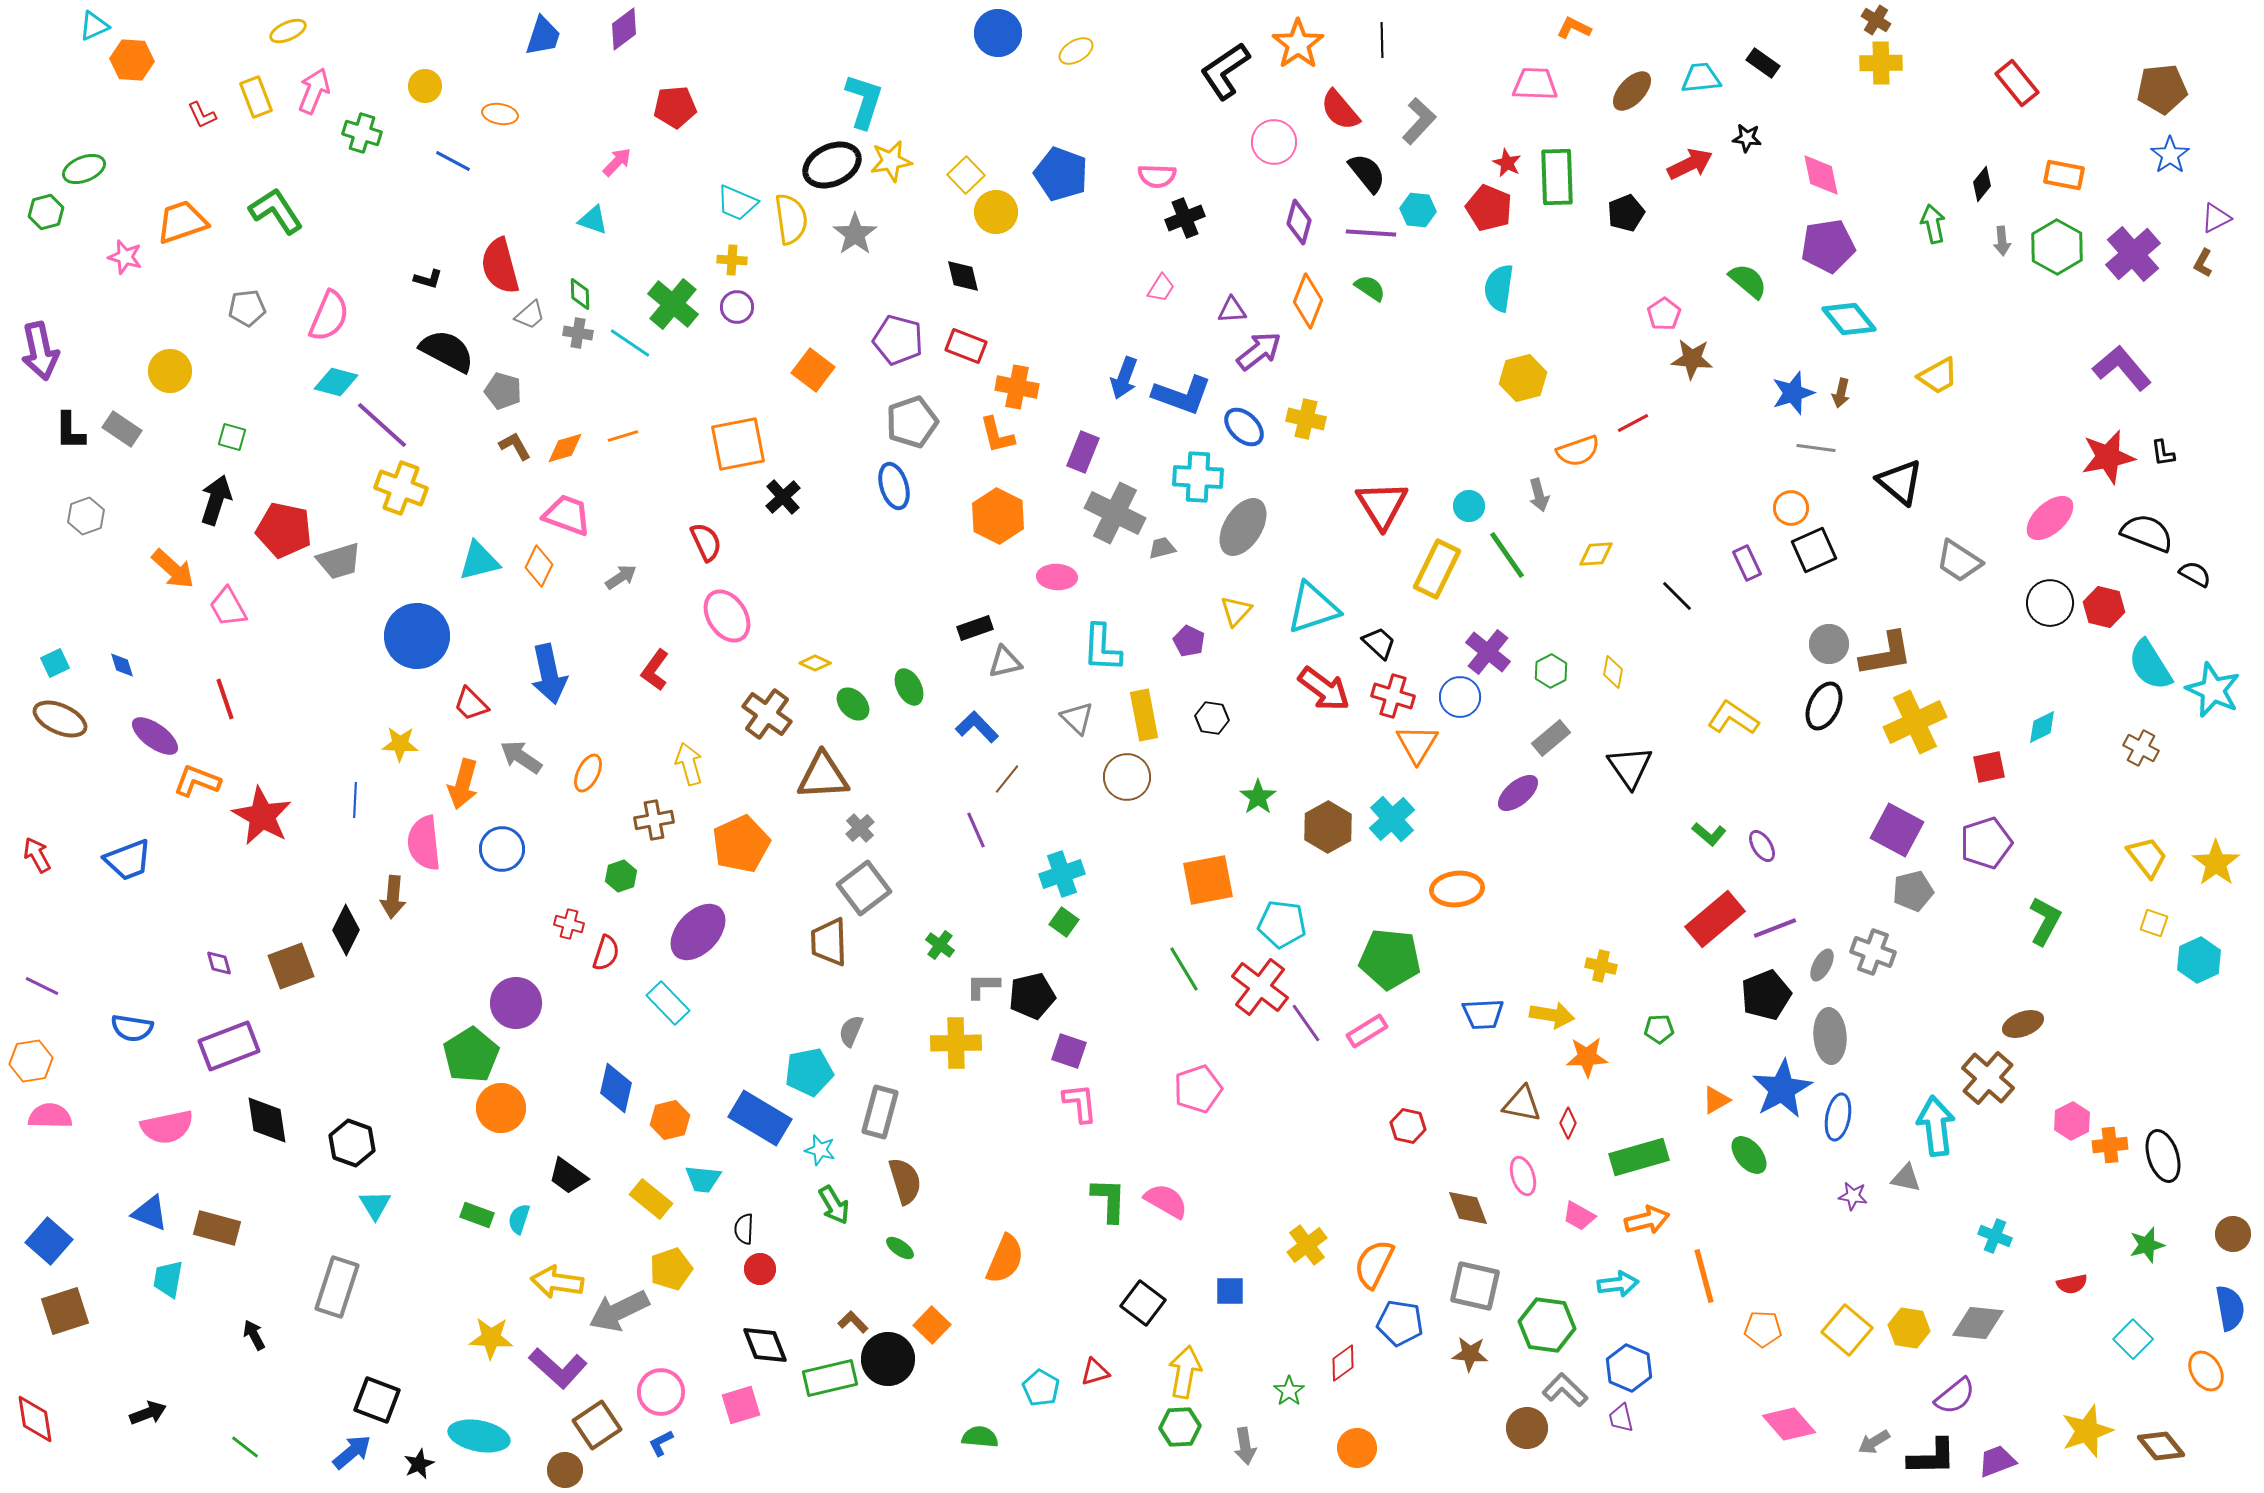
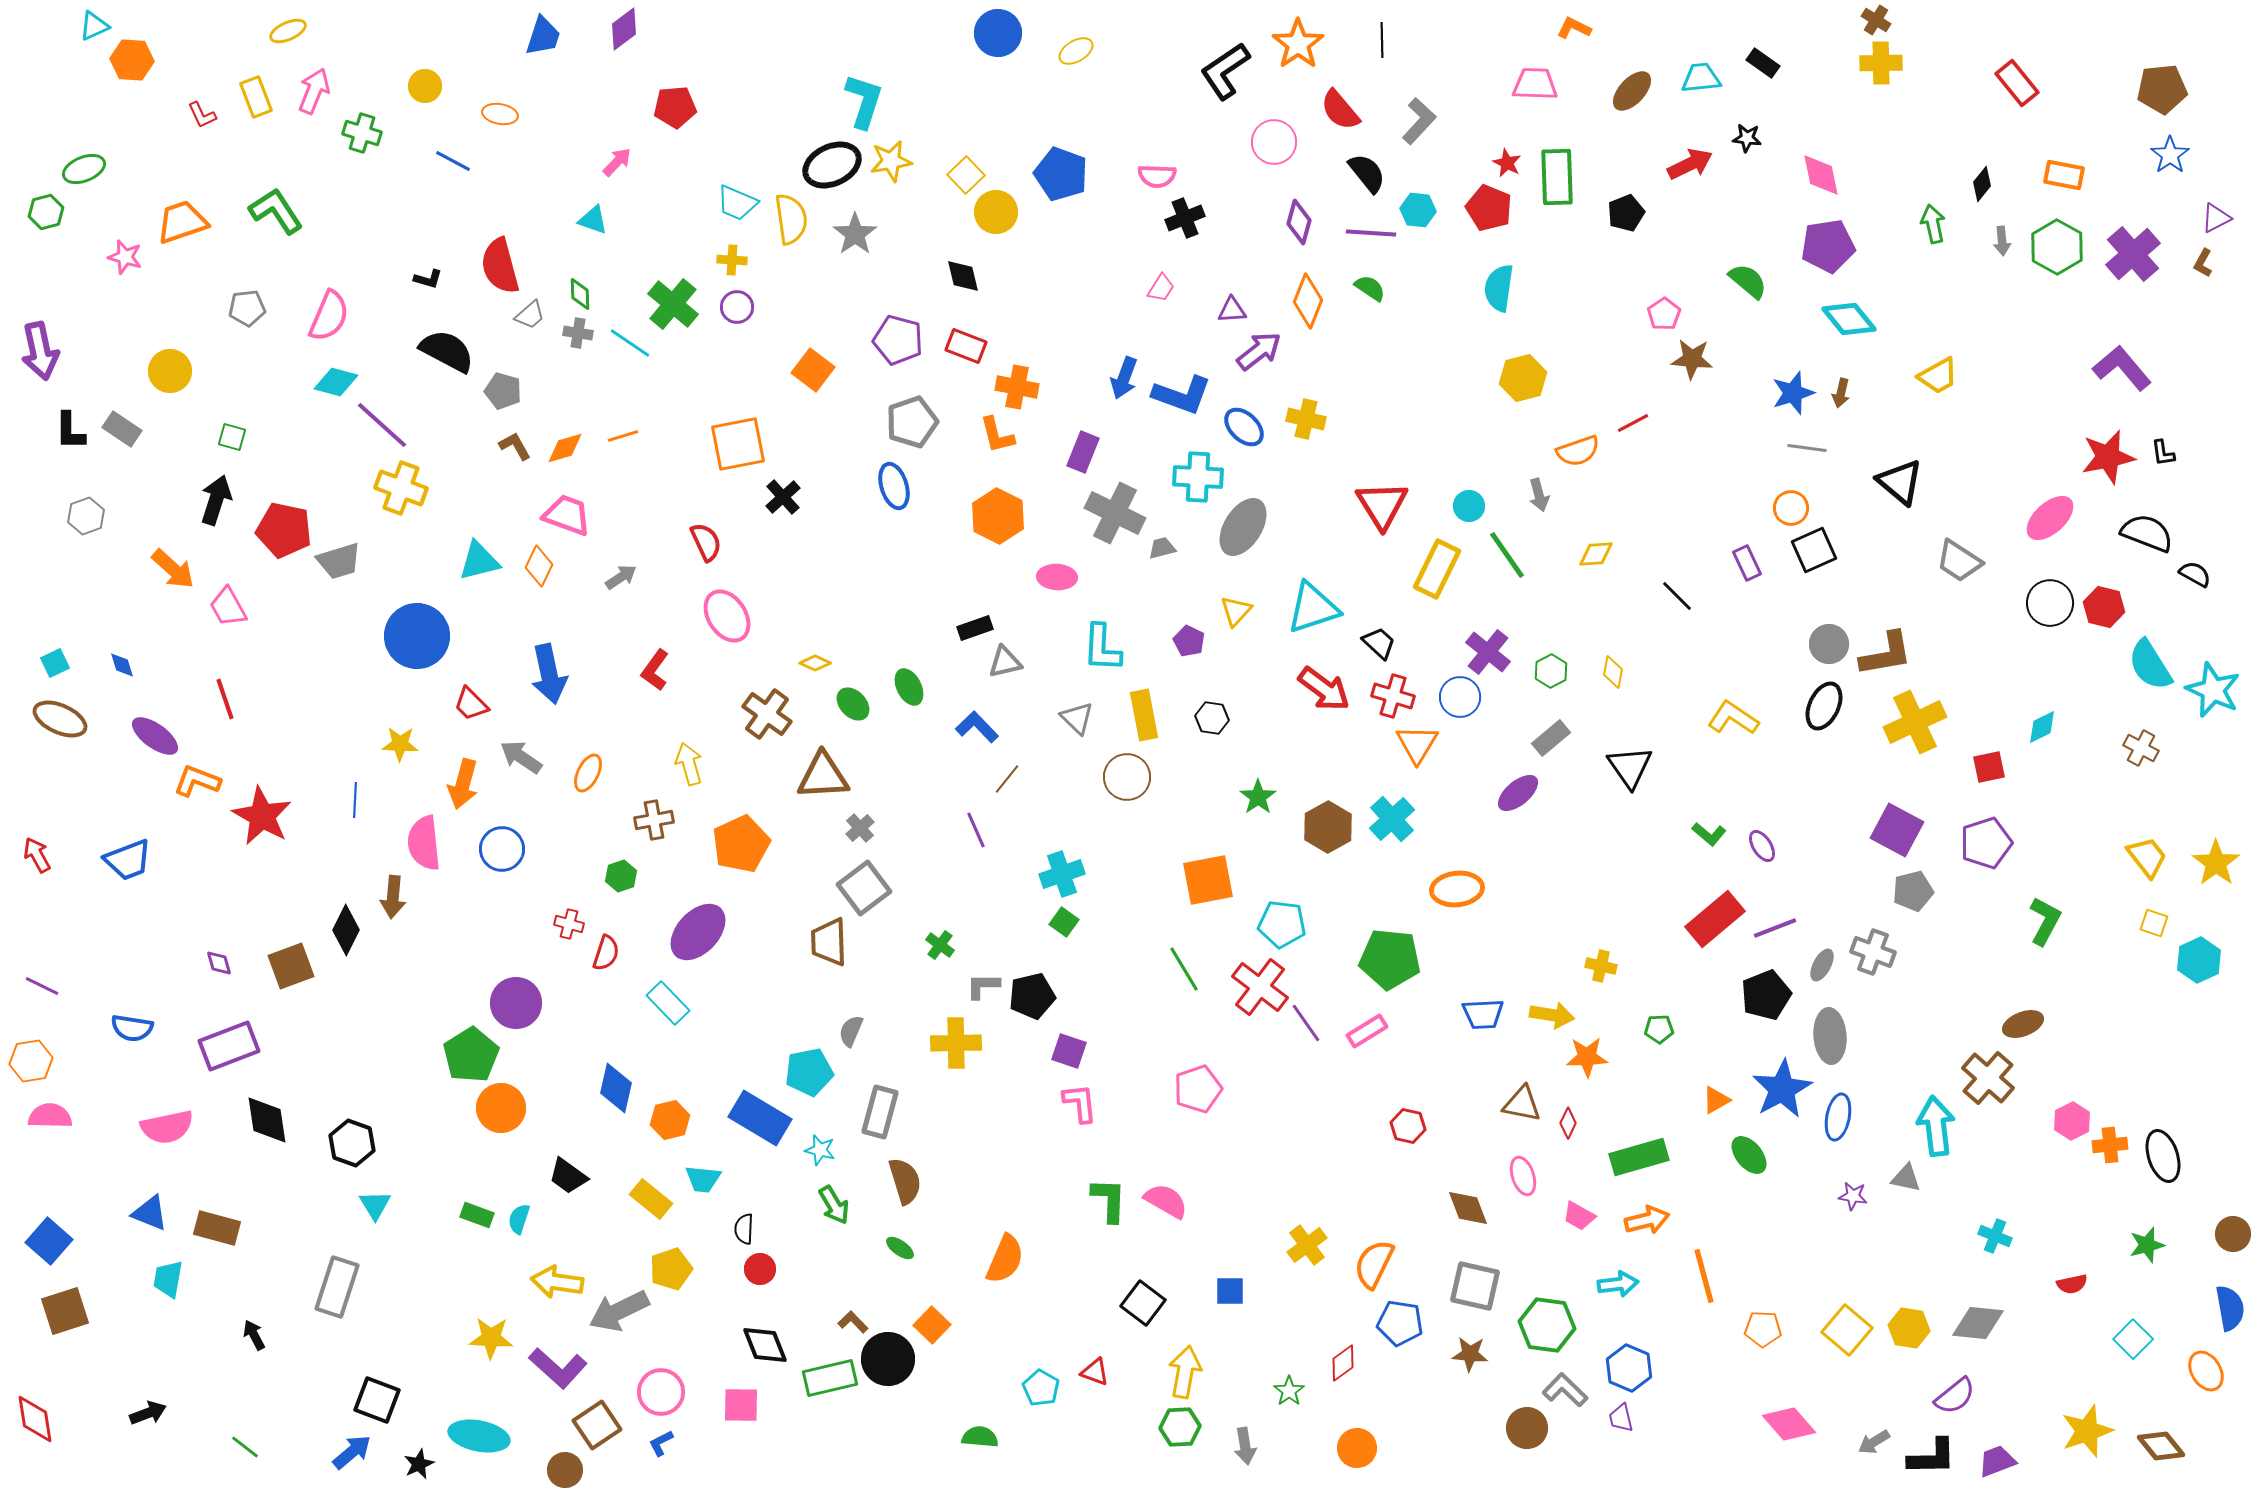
gray line at (1816, 448): moved 9 px left
red triangle at (1095, 1372): rotated 36 degrees clockwise
pink square at (741, 1405): rotated 18 degrees clockwise
